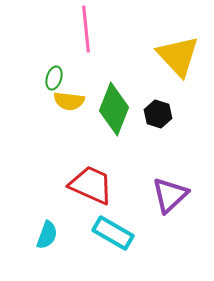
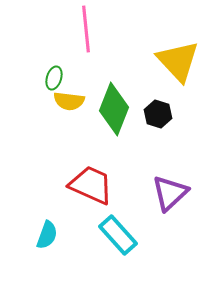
yellow triangle: moved 5 px down
purple triangle: moved 2 px up
cyan rectangle: moved 5 px right, 2 px down; rotated 18 degrees clockwise
